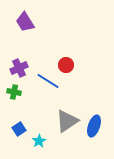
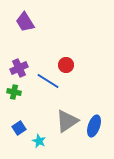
blue square: moved 1 px up
cyan star: rotated 16 degrees counterclockwise
